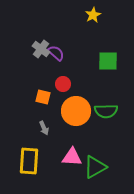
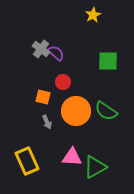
red circle: moved 2 px up
green semicircle: rotated 35 degrees clockwise
gray arrow: moved 3 px right, 6 px up
yellow rectangle: moved 2 px left; rotated 28 degrees counterclockwise
